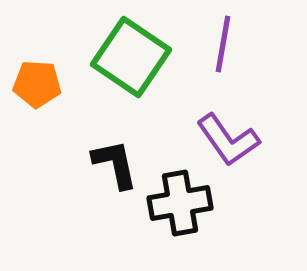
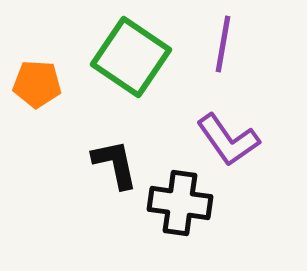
black cross: rotated 18 degrees clockwise
